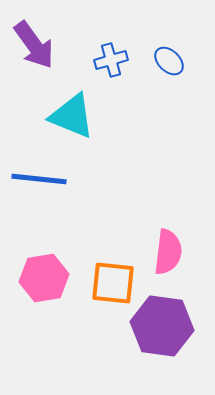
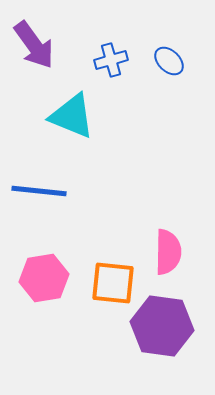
blue line: moved 12 px down
pink semicircle: rotated 6 degrees counterclockwise
